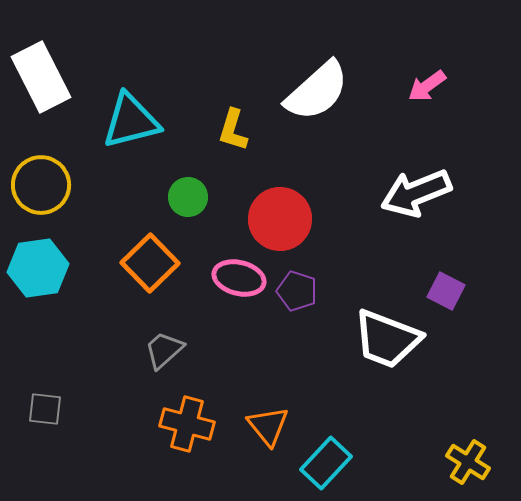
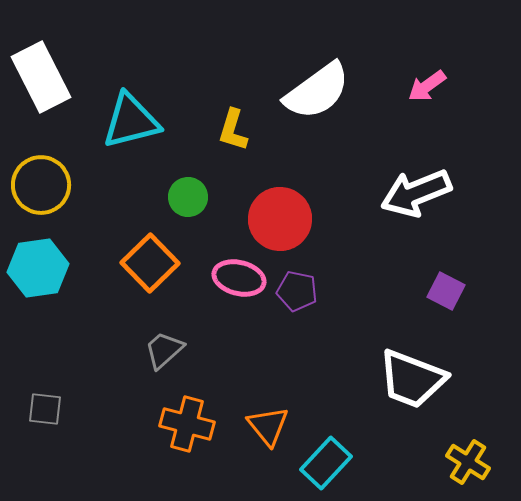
white semicircle: rotated 6 degrees clockwise
purple pentagon: rotated 6 degrees counterclockwise
white trapezoid: moved 25 px right, 40 px down
